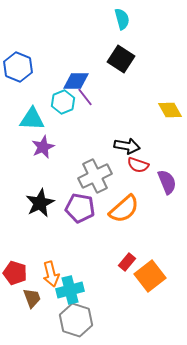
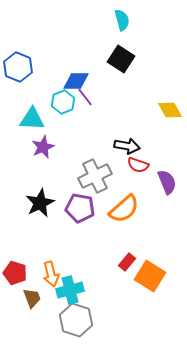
cyan semicircle: moved 1 px down
orange square: rotated 20 degrees counterclockwise
